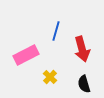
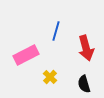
red arrow: moved 4 px right, 1 px up
